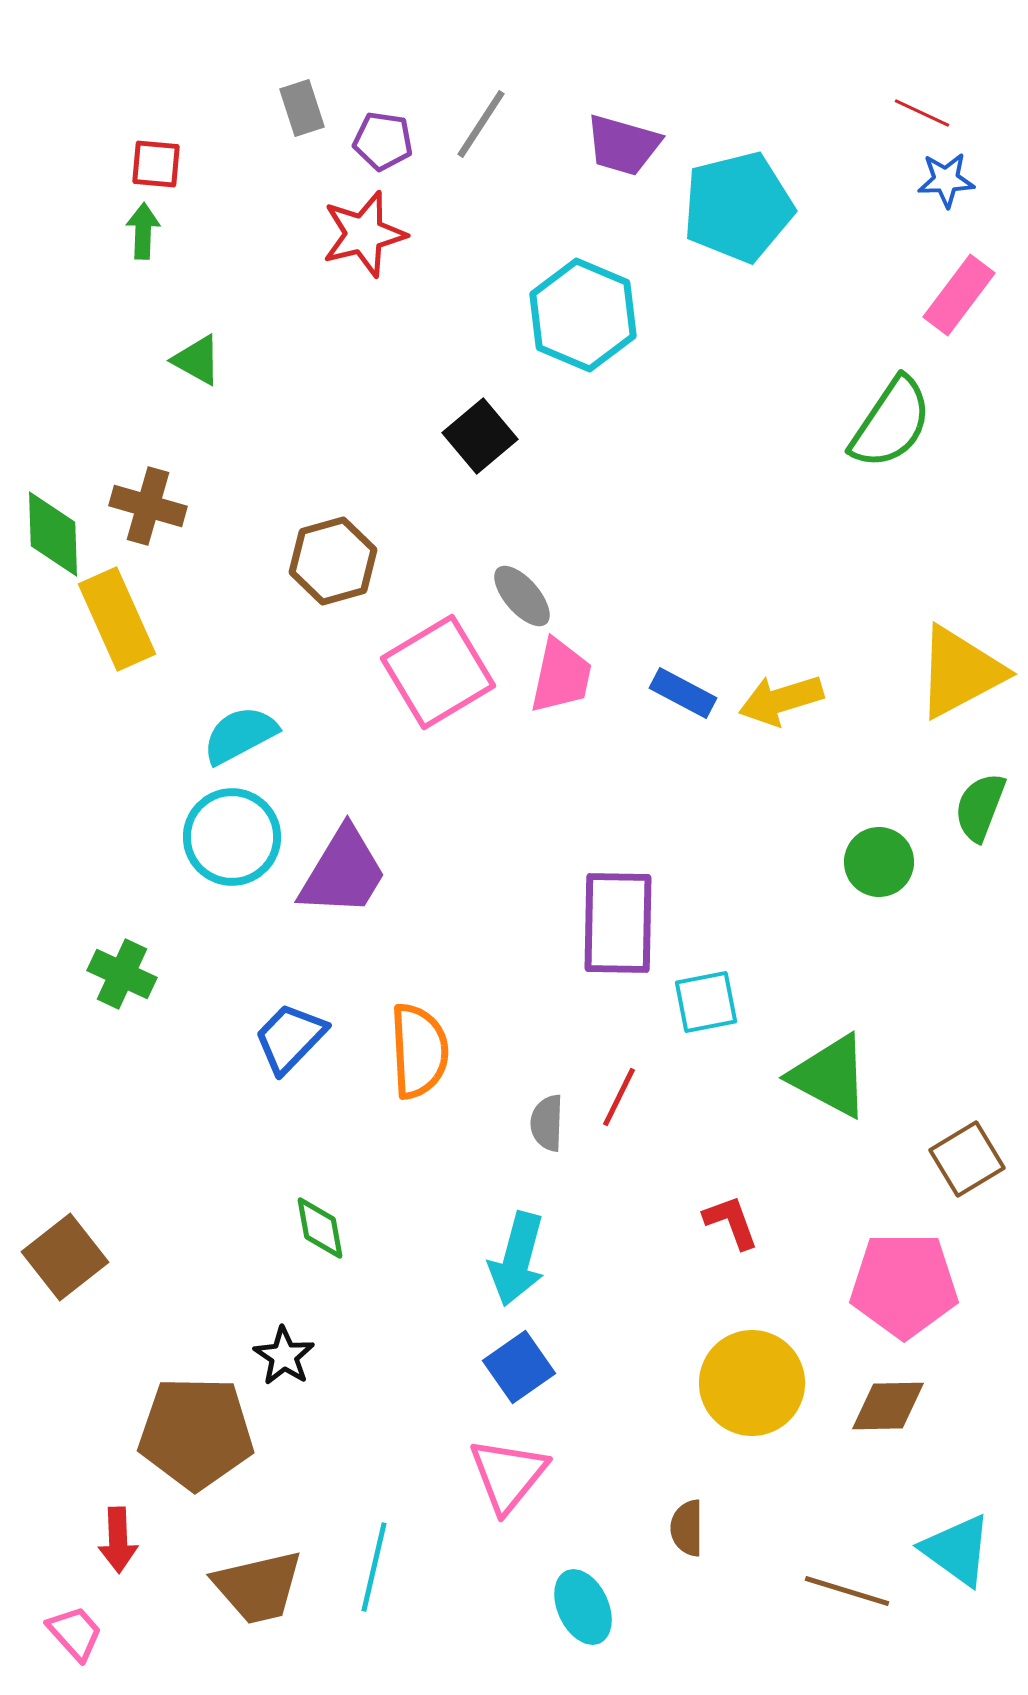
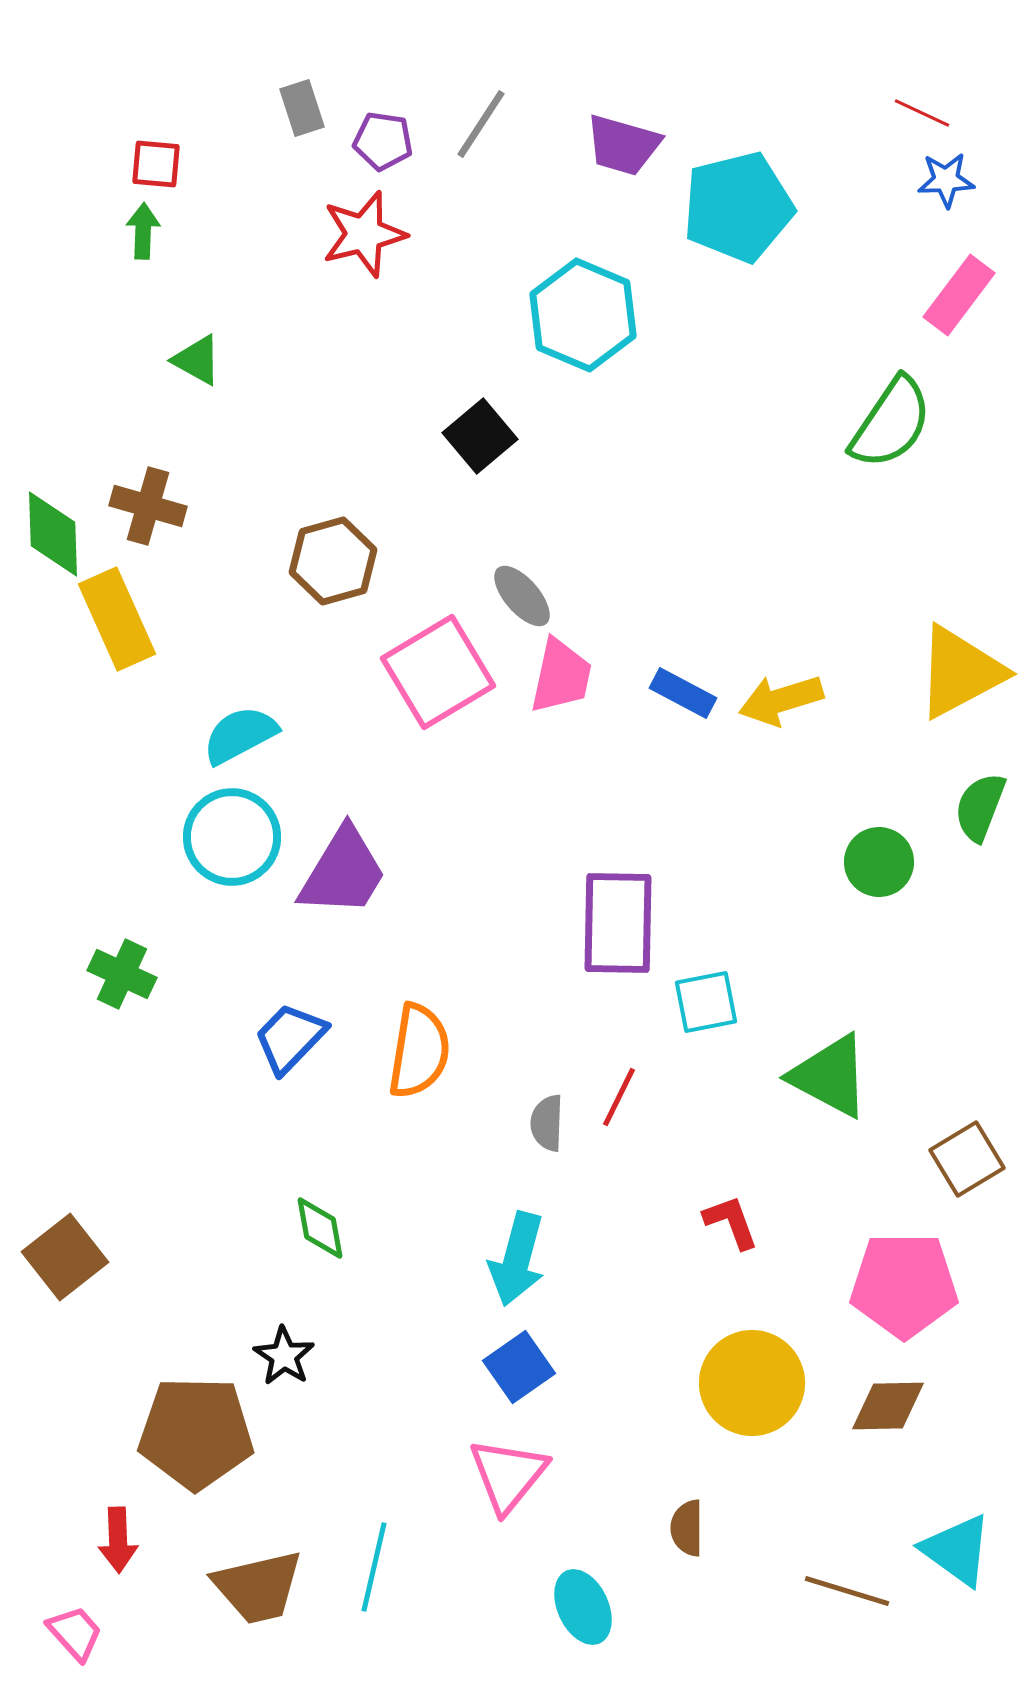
orange semicircle at (419, 1051): rotated 12 degrees clockwise
